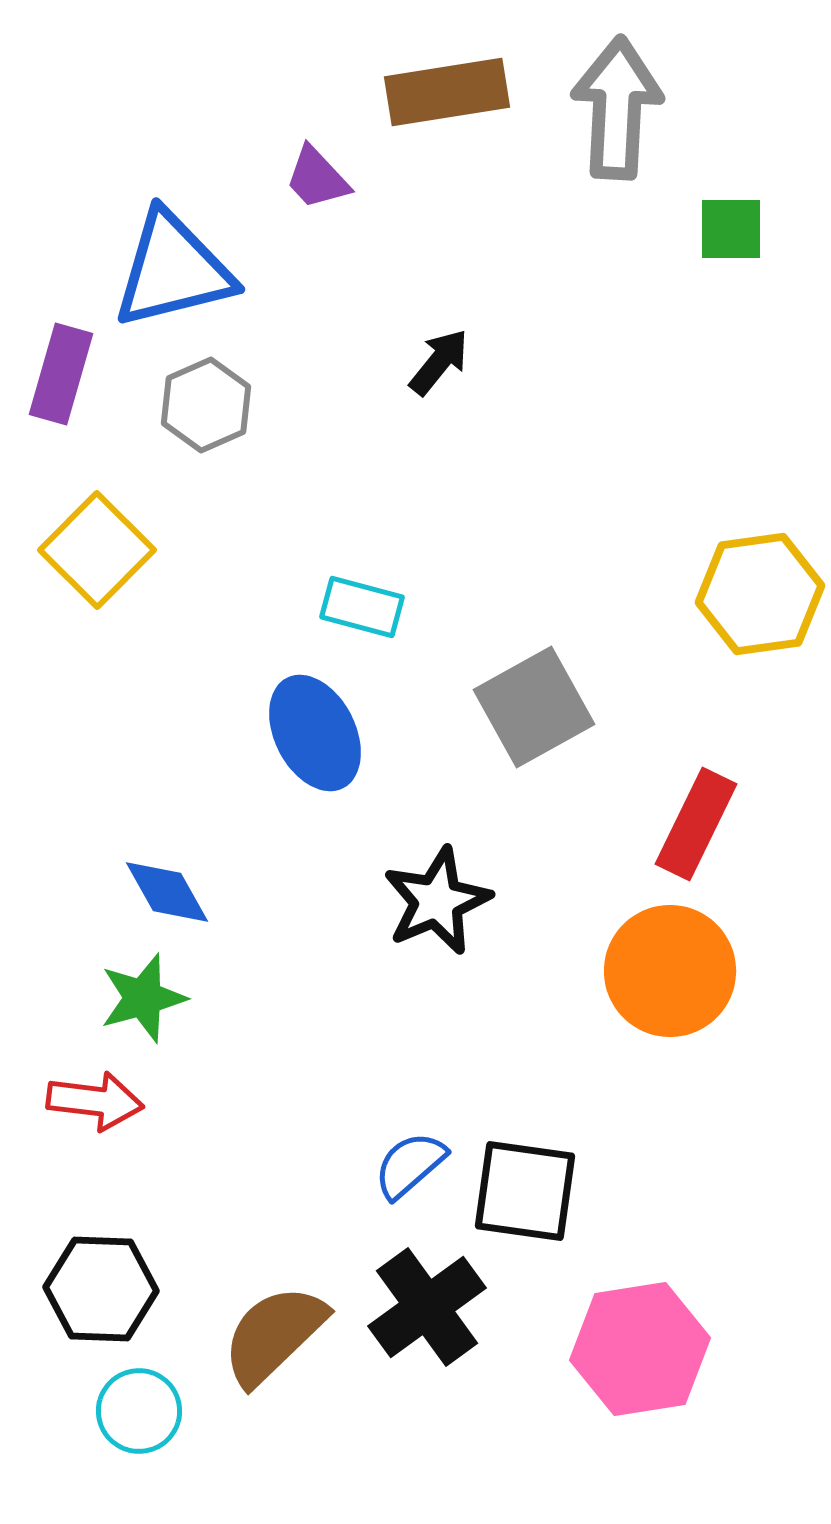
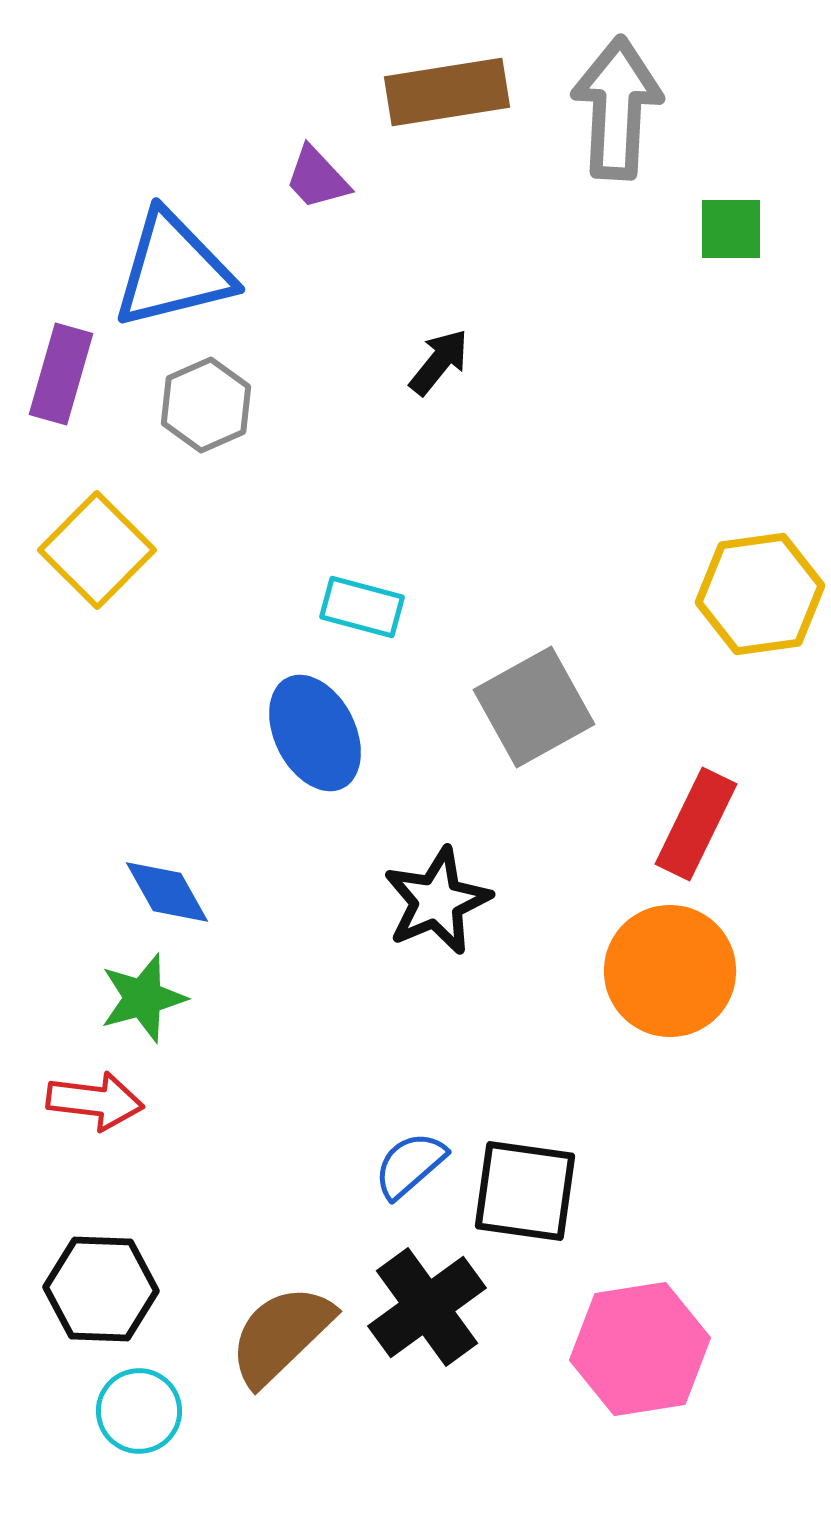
brown semicircle: moved 7 px right
